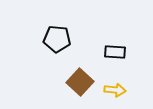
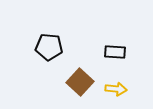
black pentagon: moved 8 px left, 8 px down
yellow arrow: moved 1 px right, 1 px up
